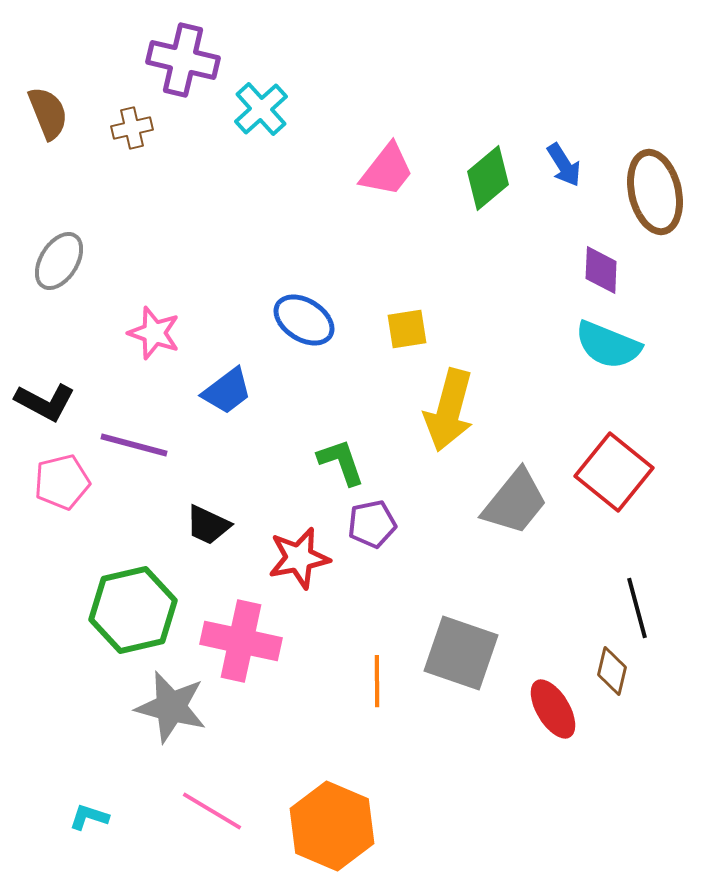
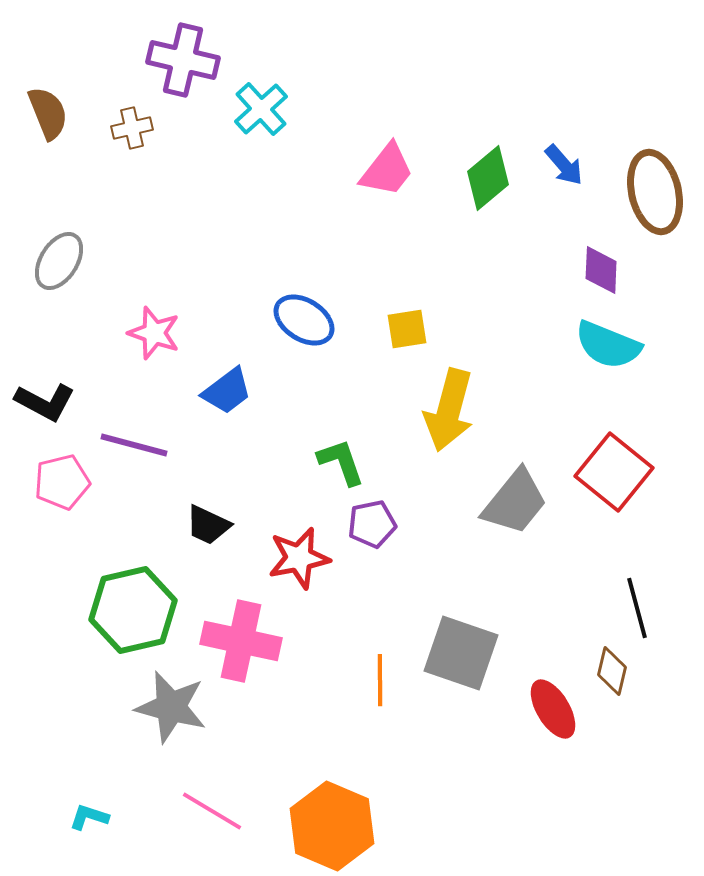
blue arrow: rotated 9 degrees counterclockwise
orange line: moved 3 px right, 1 px up
